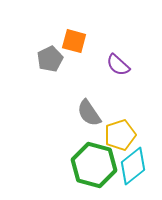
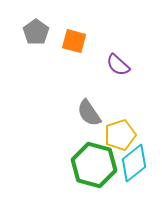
gray pentagon: moved 14 px left, 27 px up; rotated 10 degrees counterclockwise
cyan diamond: moved 1 px right, 3 px up
